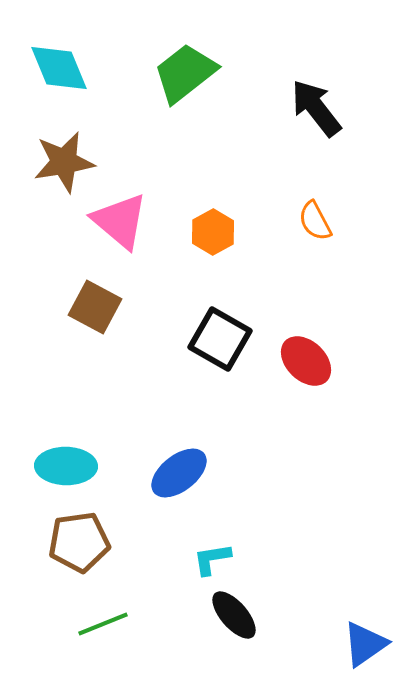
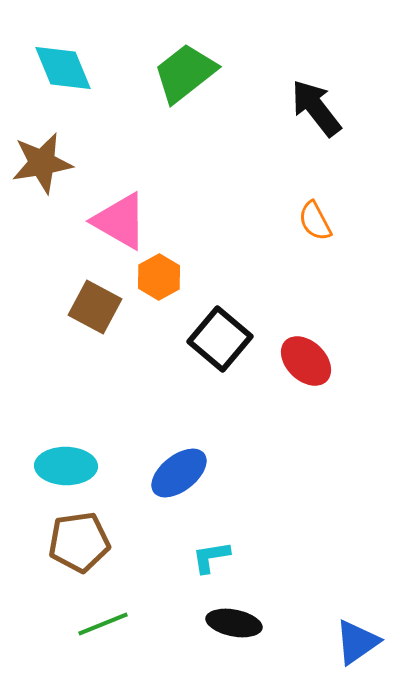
cyan diamond: moved 4 px right
brown star: moved 22 px left, 1 px down
pink triangle: rotated 10 degrees counterclockwise
orange hexagon: moved 54 px left, 45 px down
black square: rotated 10 degrees clockwise
cyan L-shape: moved 1 px left, 2 px up
black ellipse: moved 8 px down; rotated 38 degrees counterclockwise
blue triangle: moved 8 px left, 2 px up
